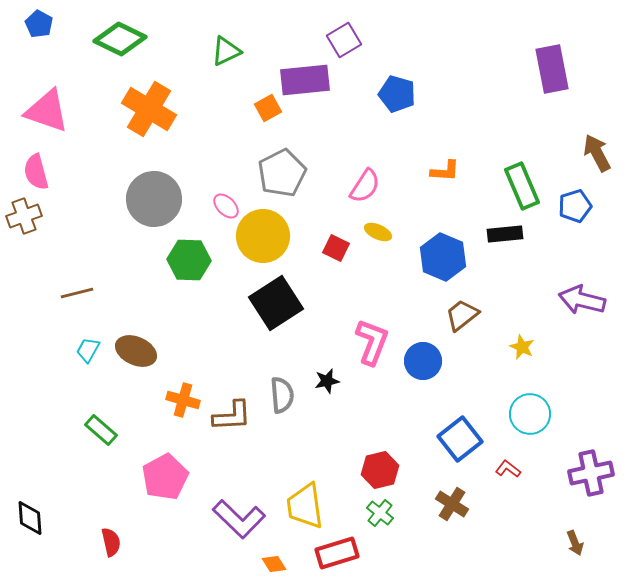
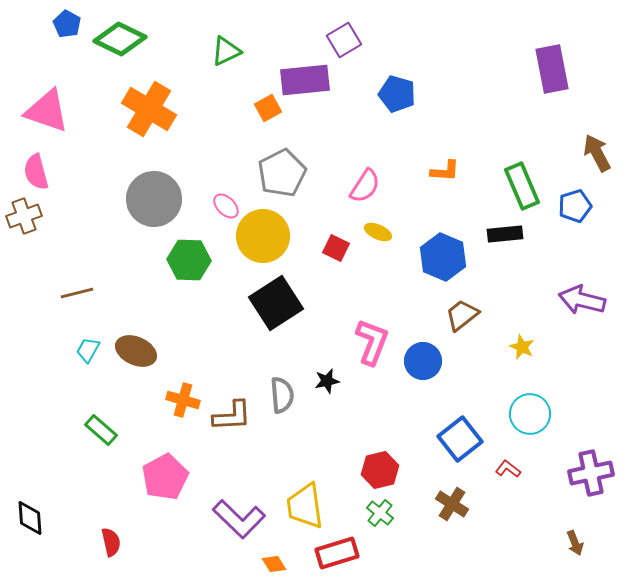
blue pentagon at (39, 24): moved 28 px right
